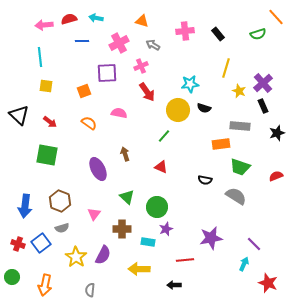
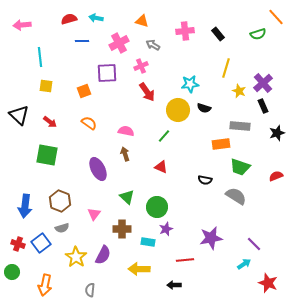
pink arrow at (44, 25): moved 22 px left
pink semicircle at (119, 113): moved 7 px right, 18 px down
cyan arrow at (244, 264): rotated 32 degrees clockwise
green circle at (12, 277): moved 5 px up
